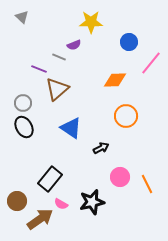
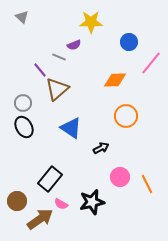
purple line: moved 1 px right, 1 px down; rotated 28 degrees clockwise
